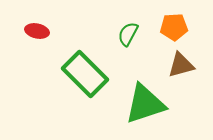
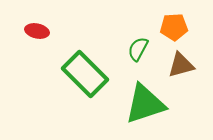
green semicircle: moved 10 px right, 15 px down
